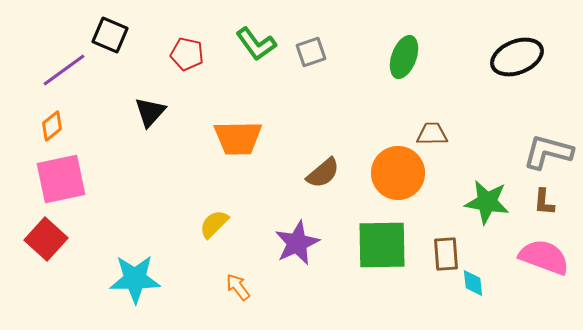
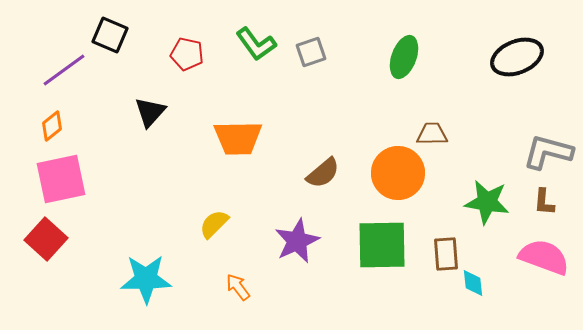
purple star: moved 2 px up
cyan star: moved 11 px right
